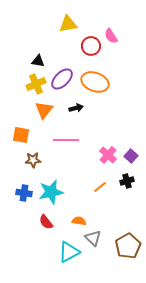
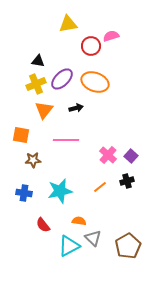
pink semicircle: rotated 105 degrees clockwise
cyan star: moved 9 px right, 1 px up
red semicircle: moved 3 px left, 3 px down
cyan triangle: moved 6 px up
